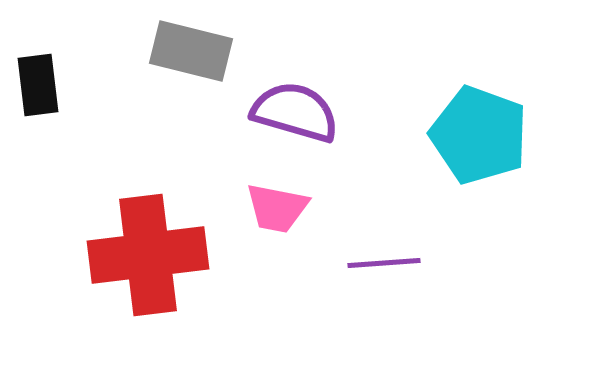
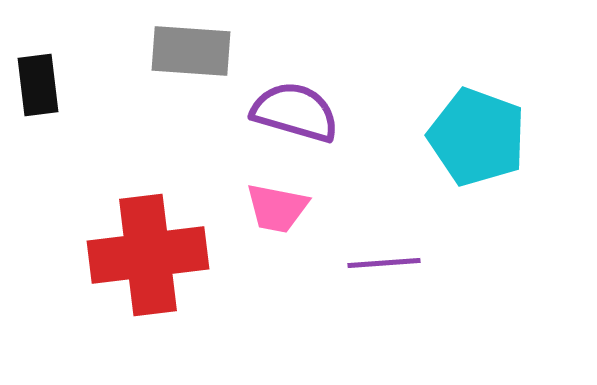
gray rectangle: rotated 10 degrees counterclockwise
cyan pentagon: moved 2 px left, 2 px down
